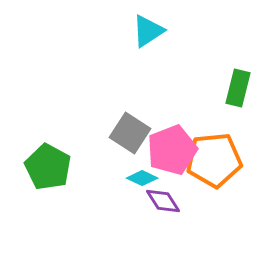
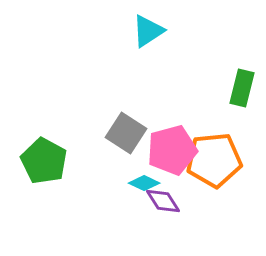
green rectangle: moved 4 px right
gray square: moved 4 px left
pink pentagon: rotated 6 degrees clockwise
green pentagon: moved 4 px left, 6 px up
cyan diamond: moved 2 px right, 5 px down
